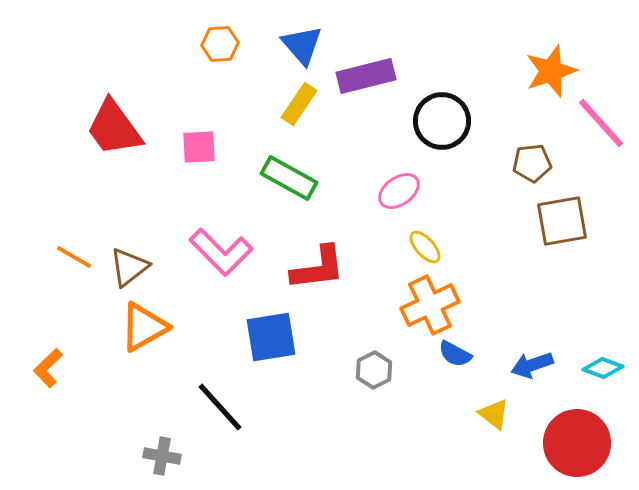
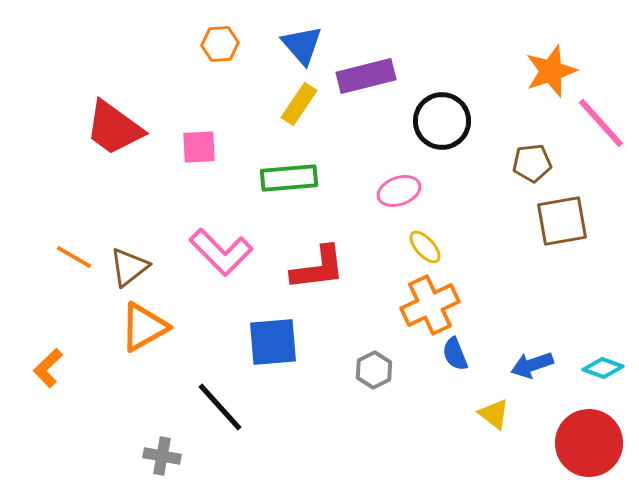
red trapezoid: rotated 18 degrees counterclockwise
green rectangle: rotated 34 degrees counterclockwise
pink ellipse: rotated 15 degrees clockwise
blue square: moved 2 px right, 5 px down; rotated 4 degrees clockwise
blue semicircle: rotated 40 degrees clockwise
red circle: moved 12 px right
